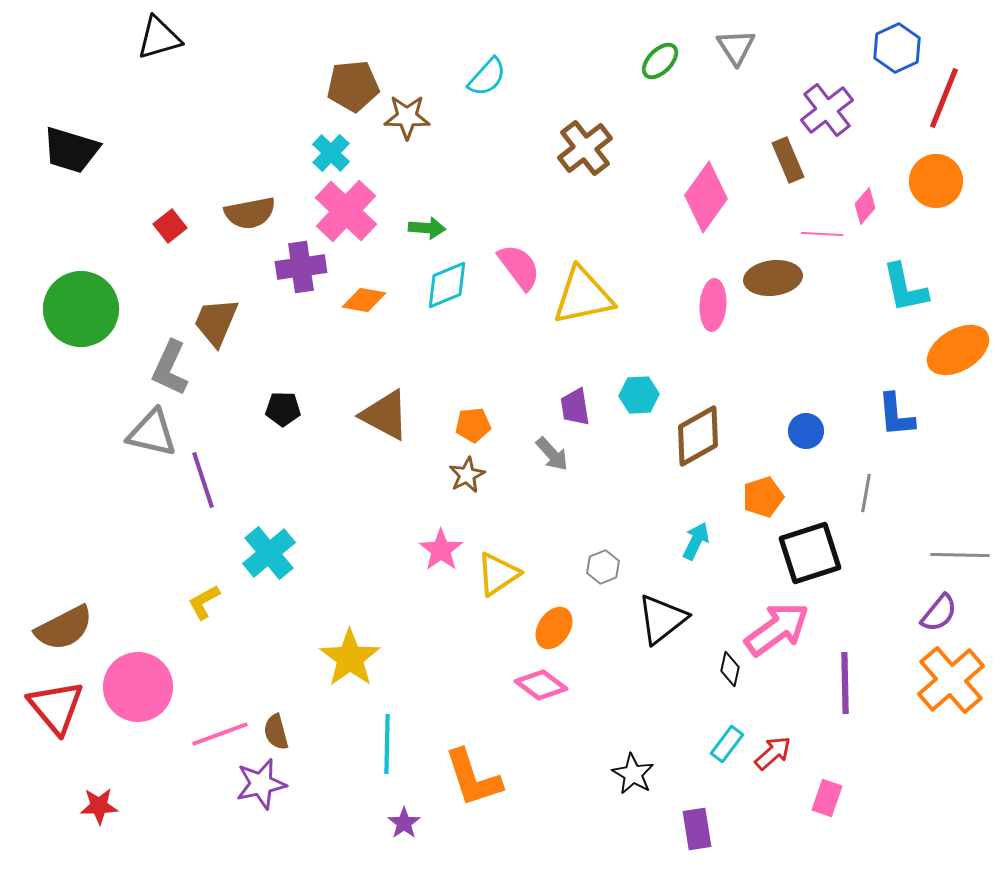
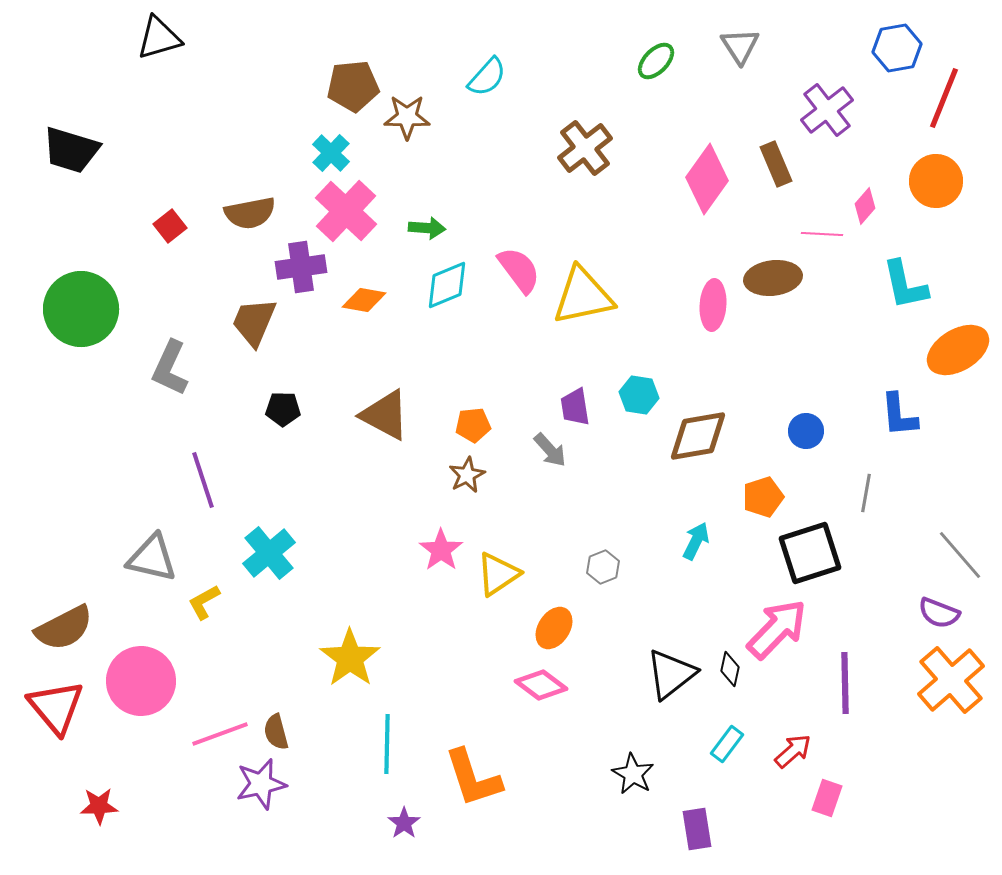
gray triangle at (736, 47): moved 4 px right, 1 px up
blue hexagon at (897, 48): rotated 15 degrees clockwise
green ellipse at (660, 61): moved 4 px left
brown rectangle at (788, 160): moved 12 px left, 4 px down
pink diamond at (706, 197): moved 1 px right, 18 px up
pink semicircle at (519, 267): moved 3 px down
cyan L-shape at (905, 288): moved 3 px up
brown trapezoid at (216, 322): moved 38 px right
cyan hexagon at (639, 395): rotated 12 degrees clockwise
blue L-shape at (896, 415): moved 3 px right
gray triangle at (152, 433): moved 125 px down
brown diamond at (698, 436): rotated 20 degrees clockwise
gray arrow at (552, 454): moved 2 px left, 4 px up
gray line at (960, 555): rotated 48 degrees clockwise
purple semicircle at (939, 613): rotated 72 degrees clockwise
black triangle at (662, 619): moved 9 px right, 55 px down
pink arrow at (777, 629): rotated 10 degrees counterclockwise
pink circle at (138, 687): moved 3 px right, 6 px up
red arrow at (773, 753): moved 20 px right, 2 px up
